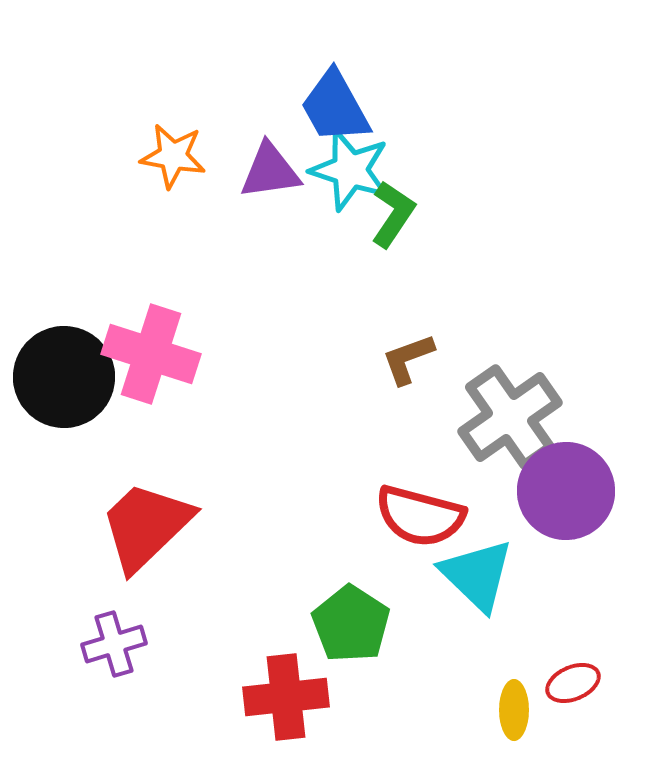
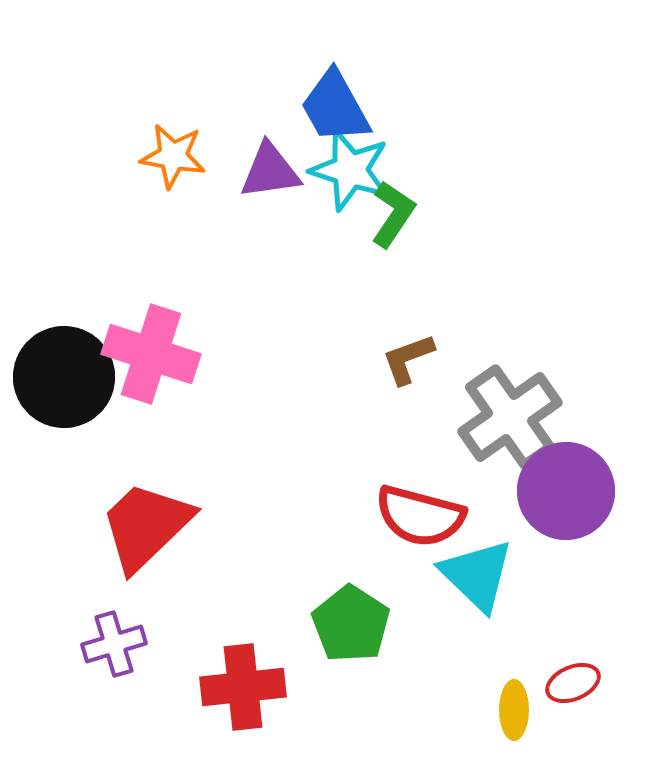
red cross: moved 43 px left, 10 px up
